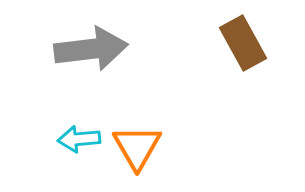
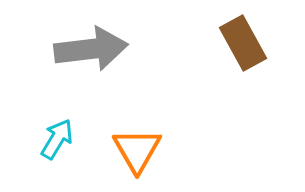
cyan arrow: moved 22 px left; rotated 126 degrees clockwise
orange triangle: moved 3 px down
